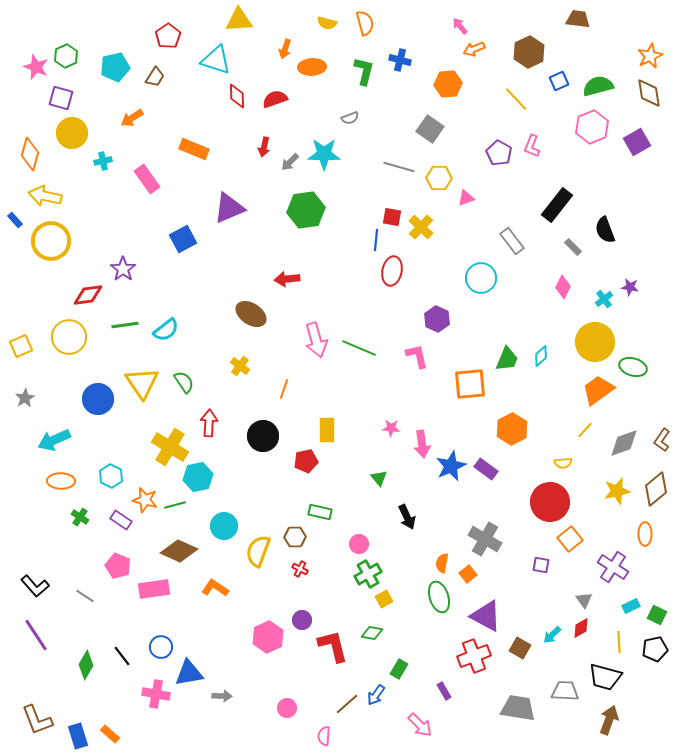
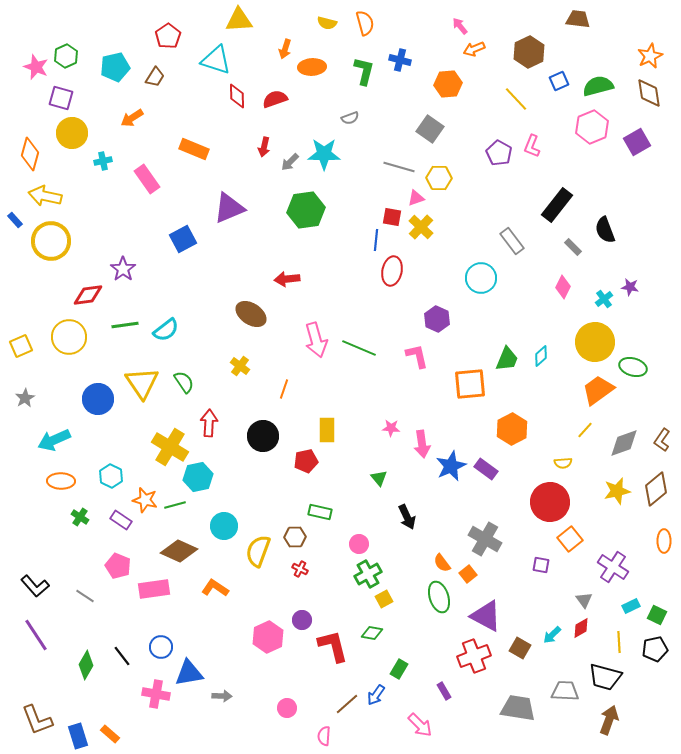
pink triangle at (466, 198): moved 50 px left
orange ellipse at (645, 534): moved 19 px right, 7 px down
orange semicircle at (442, 563): rotated 48 degrees counterclockwise
